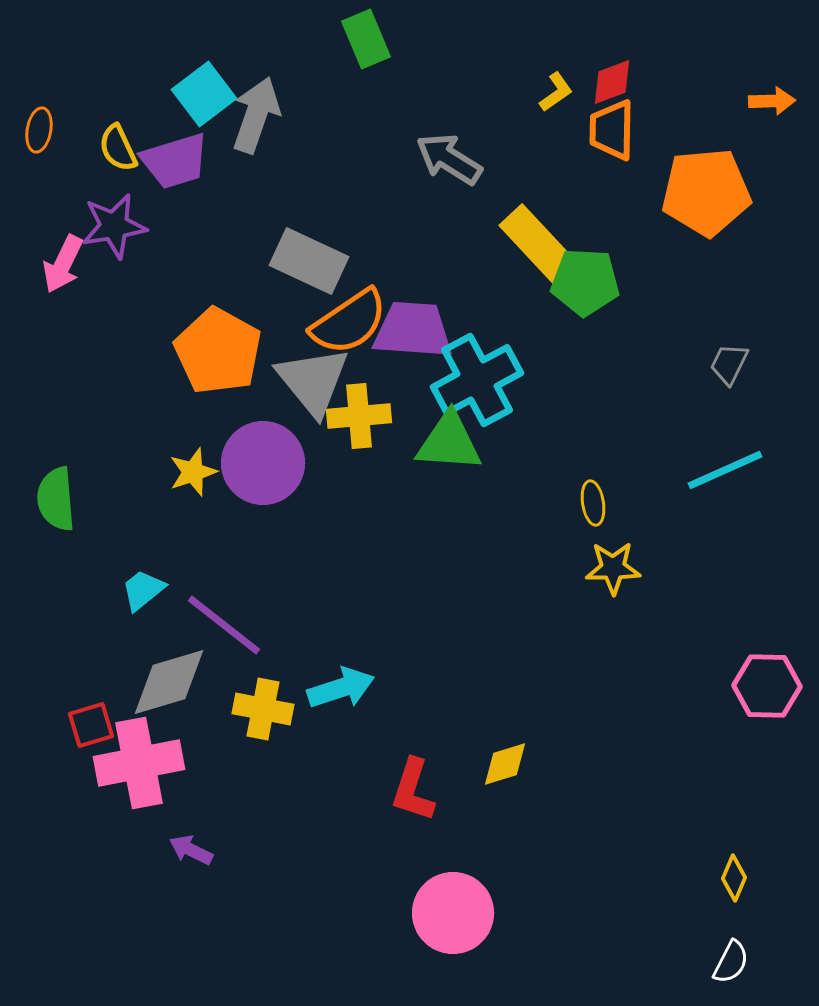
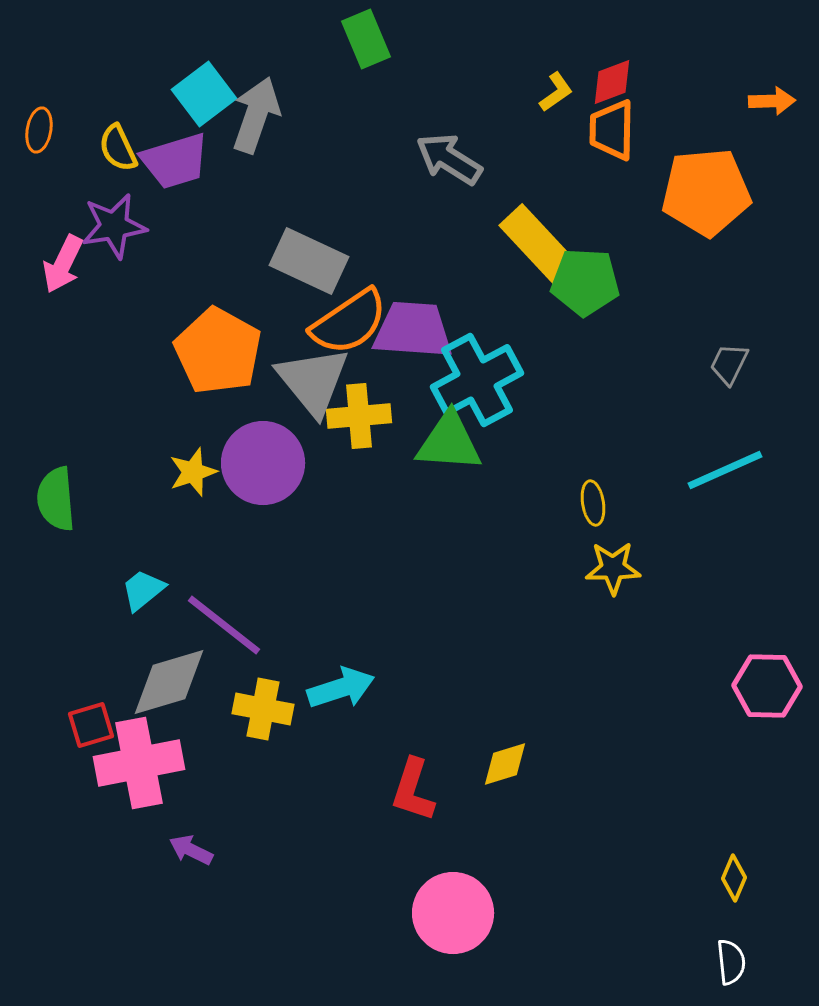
white semicircle at (731, 962): rotated 33 degrees counterclockwise
